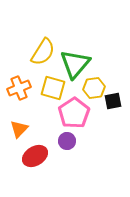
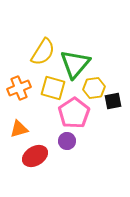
orange triangle: rotated 30 degrees clockwise
